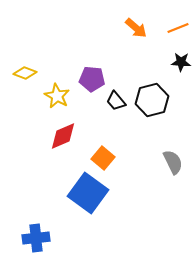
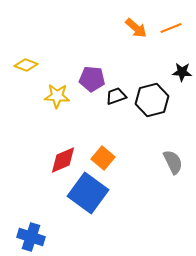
orange line: moved 7 px left
black star: moved 1 px right, 10 px down
yellow diamond: moved 1 px right, 8 px up
yellow star: rotated 25 degrees counterclockwise
black trapezoid: moved 5 px up; rotated 110 degrees clockwise
red diamond: moved 24 px down
blue cross: moved 5 px left, 1 px up; rotated 24 degrees clockwise
